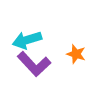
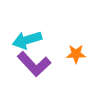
orange star: rotated 18 degrees counterclockwise
